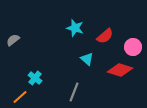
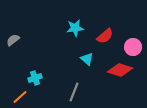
cyan star: rotated 24 degrees counterclockwise
cyan cross: rotated 32 degrees clockwise
